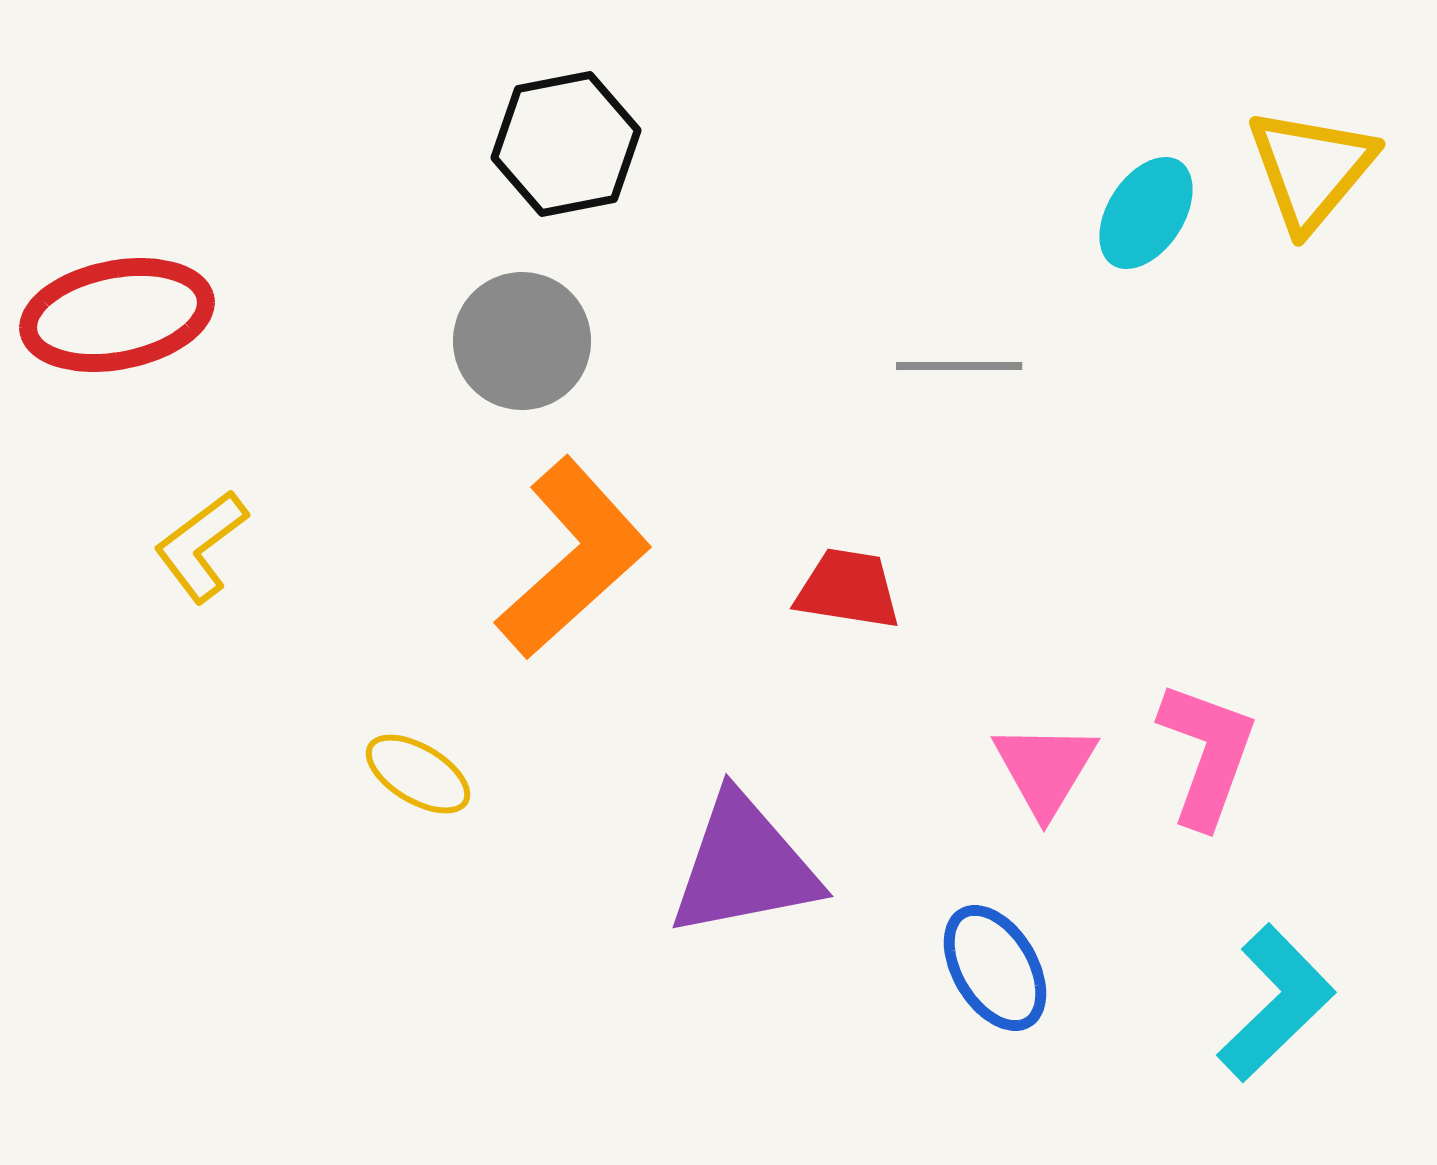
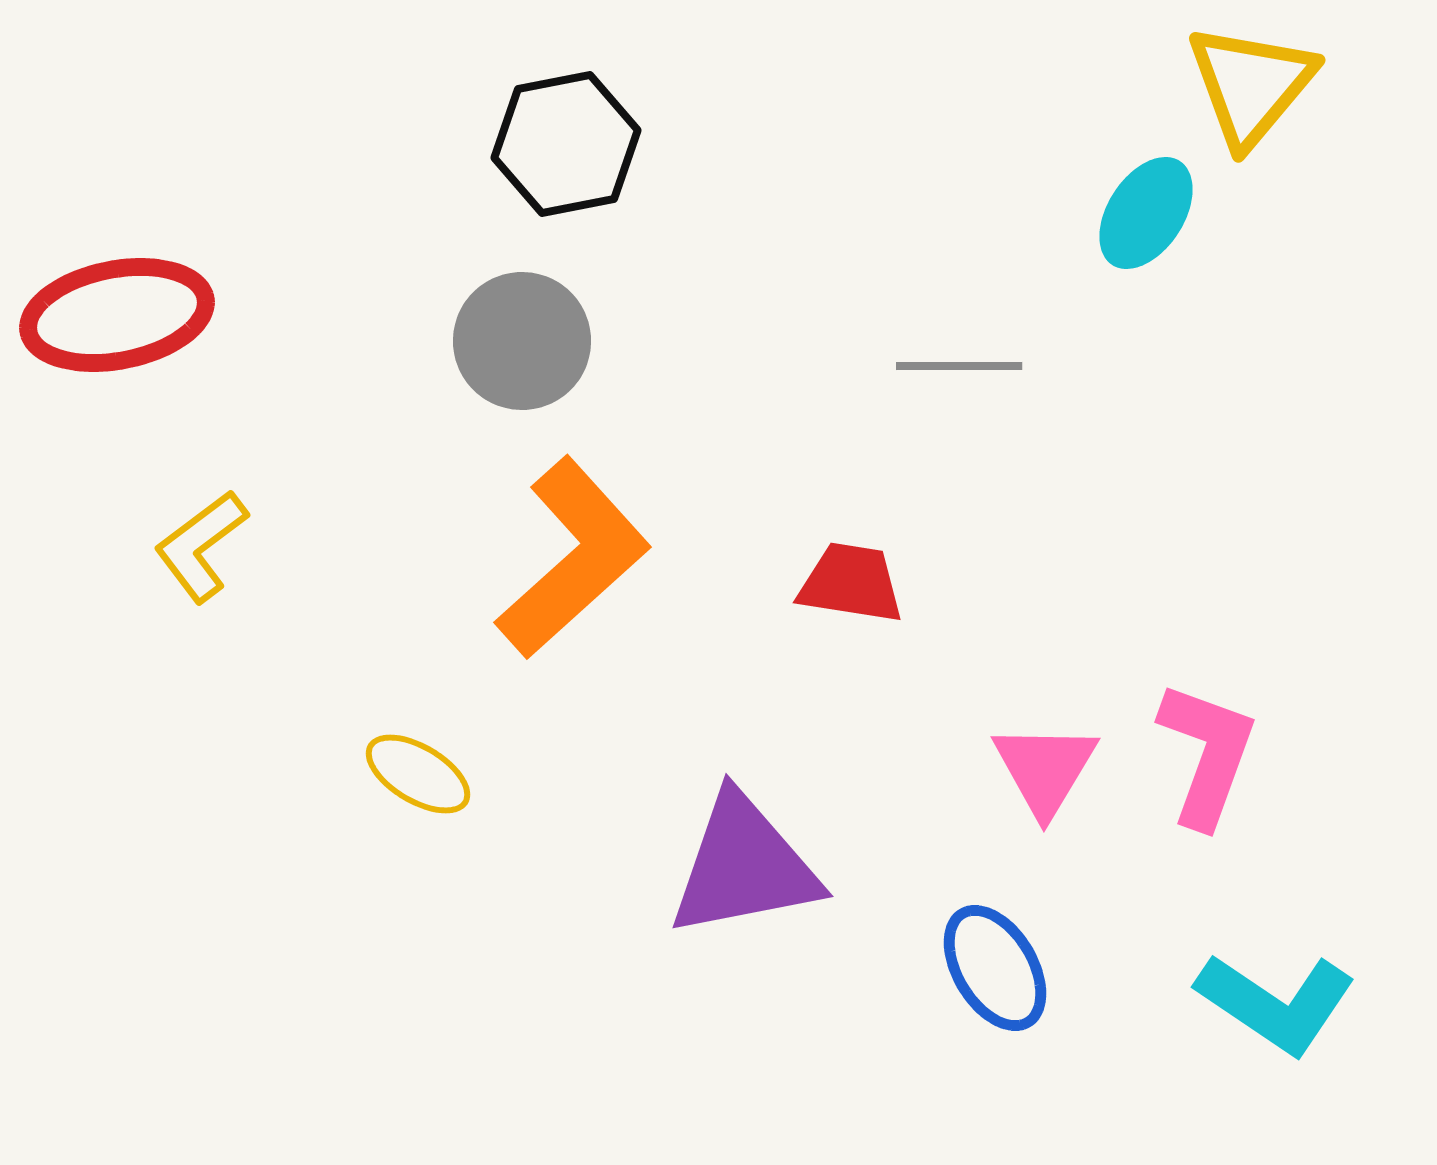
yellow triangle: moved 60 px left, 84 px up
red trapezoid: moved 3 px right, 6 px up
cyan L-shape: rotated 78 degrees clockwise
